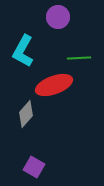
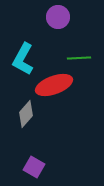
cyan L-shape: moved 8 px down
